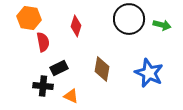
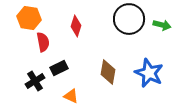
brown diamond: moved 6 px right, 3 px down
black cross: moved 8 px left, 5 px up; rotated 36 degrees counterclockwise
